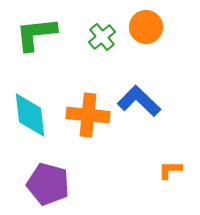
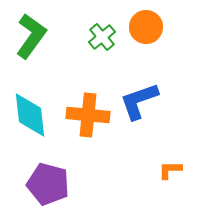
green L-shape: moved 5 px left, 2 px down; rotated 132 degrees clockwise
blue L-shape: rotated 63 degrees counterclockwise
